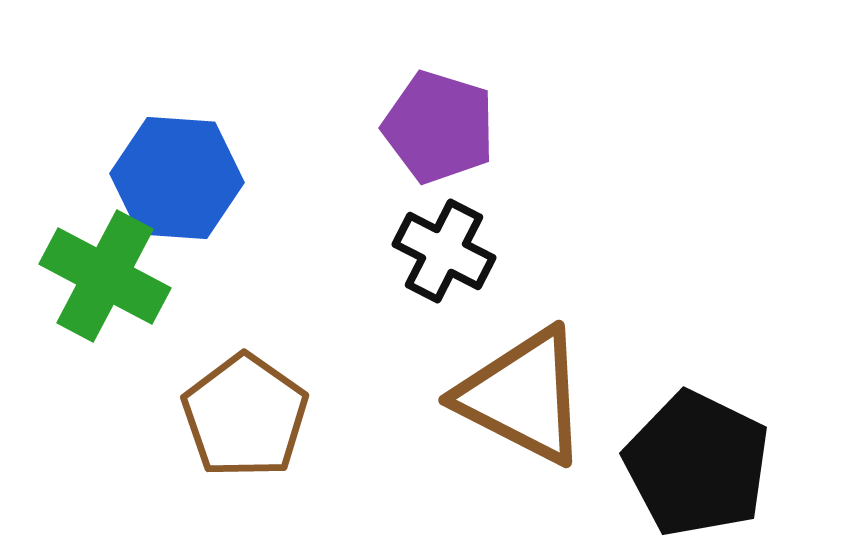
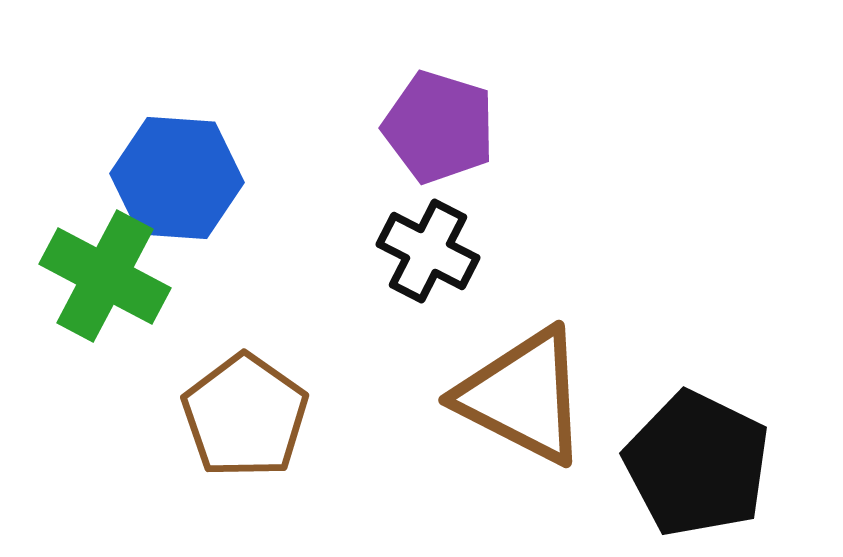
black cross: moved 16 px left
